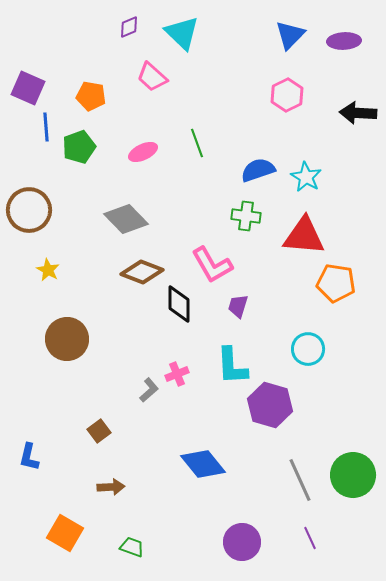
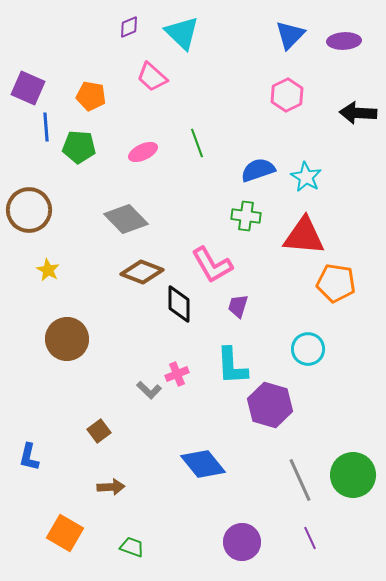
green pentagon at (79, 147): rotated 24 degrees clockwise
gray L-shape at (149, 390): rotated 85 degrees clockwise
